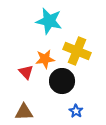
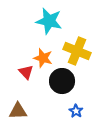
orange star: moved 2 px left, 1 px up; rotated 24 degrees clockwise
brown triangle: moved 6 px left, 1 px up
